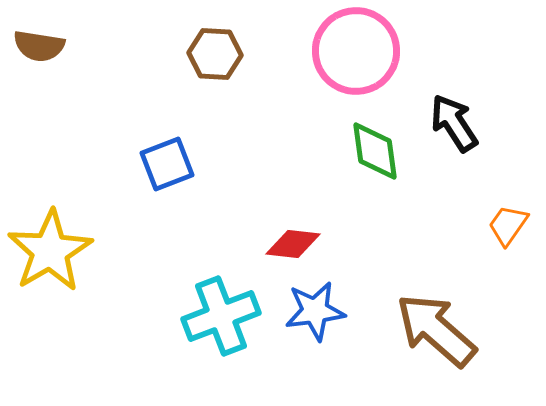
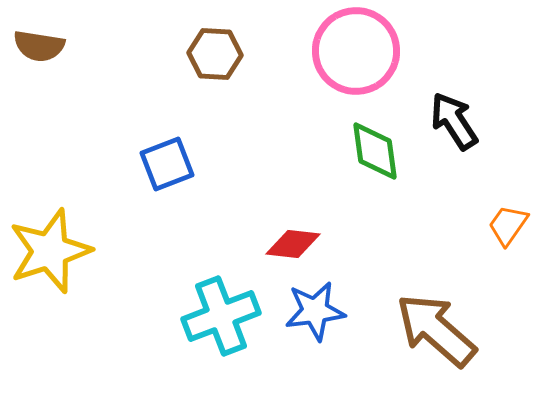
black arrow: moved 2 px up
yellow star: rotated 12 degrees clockwise
